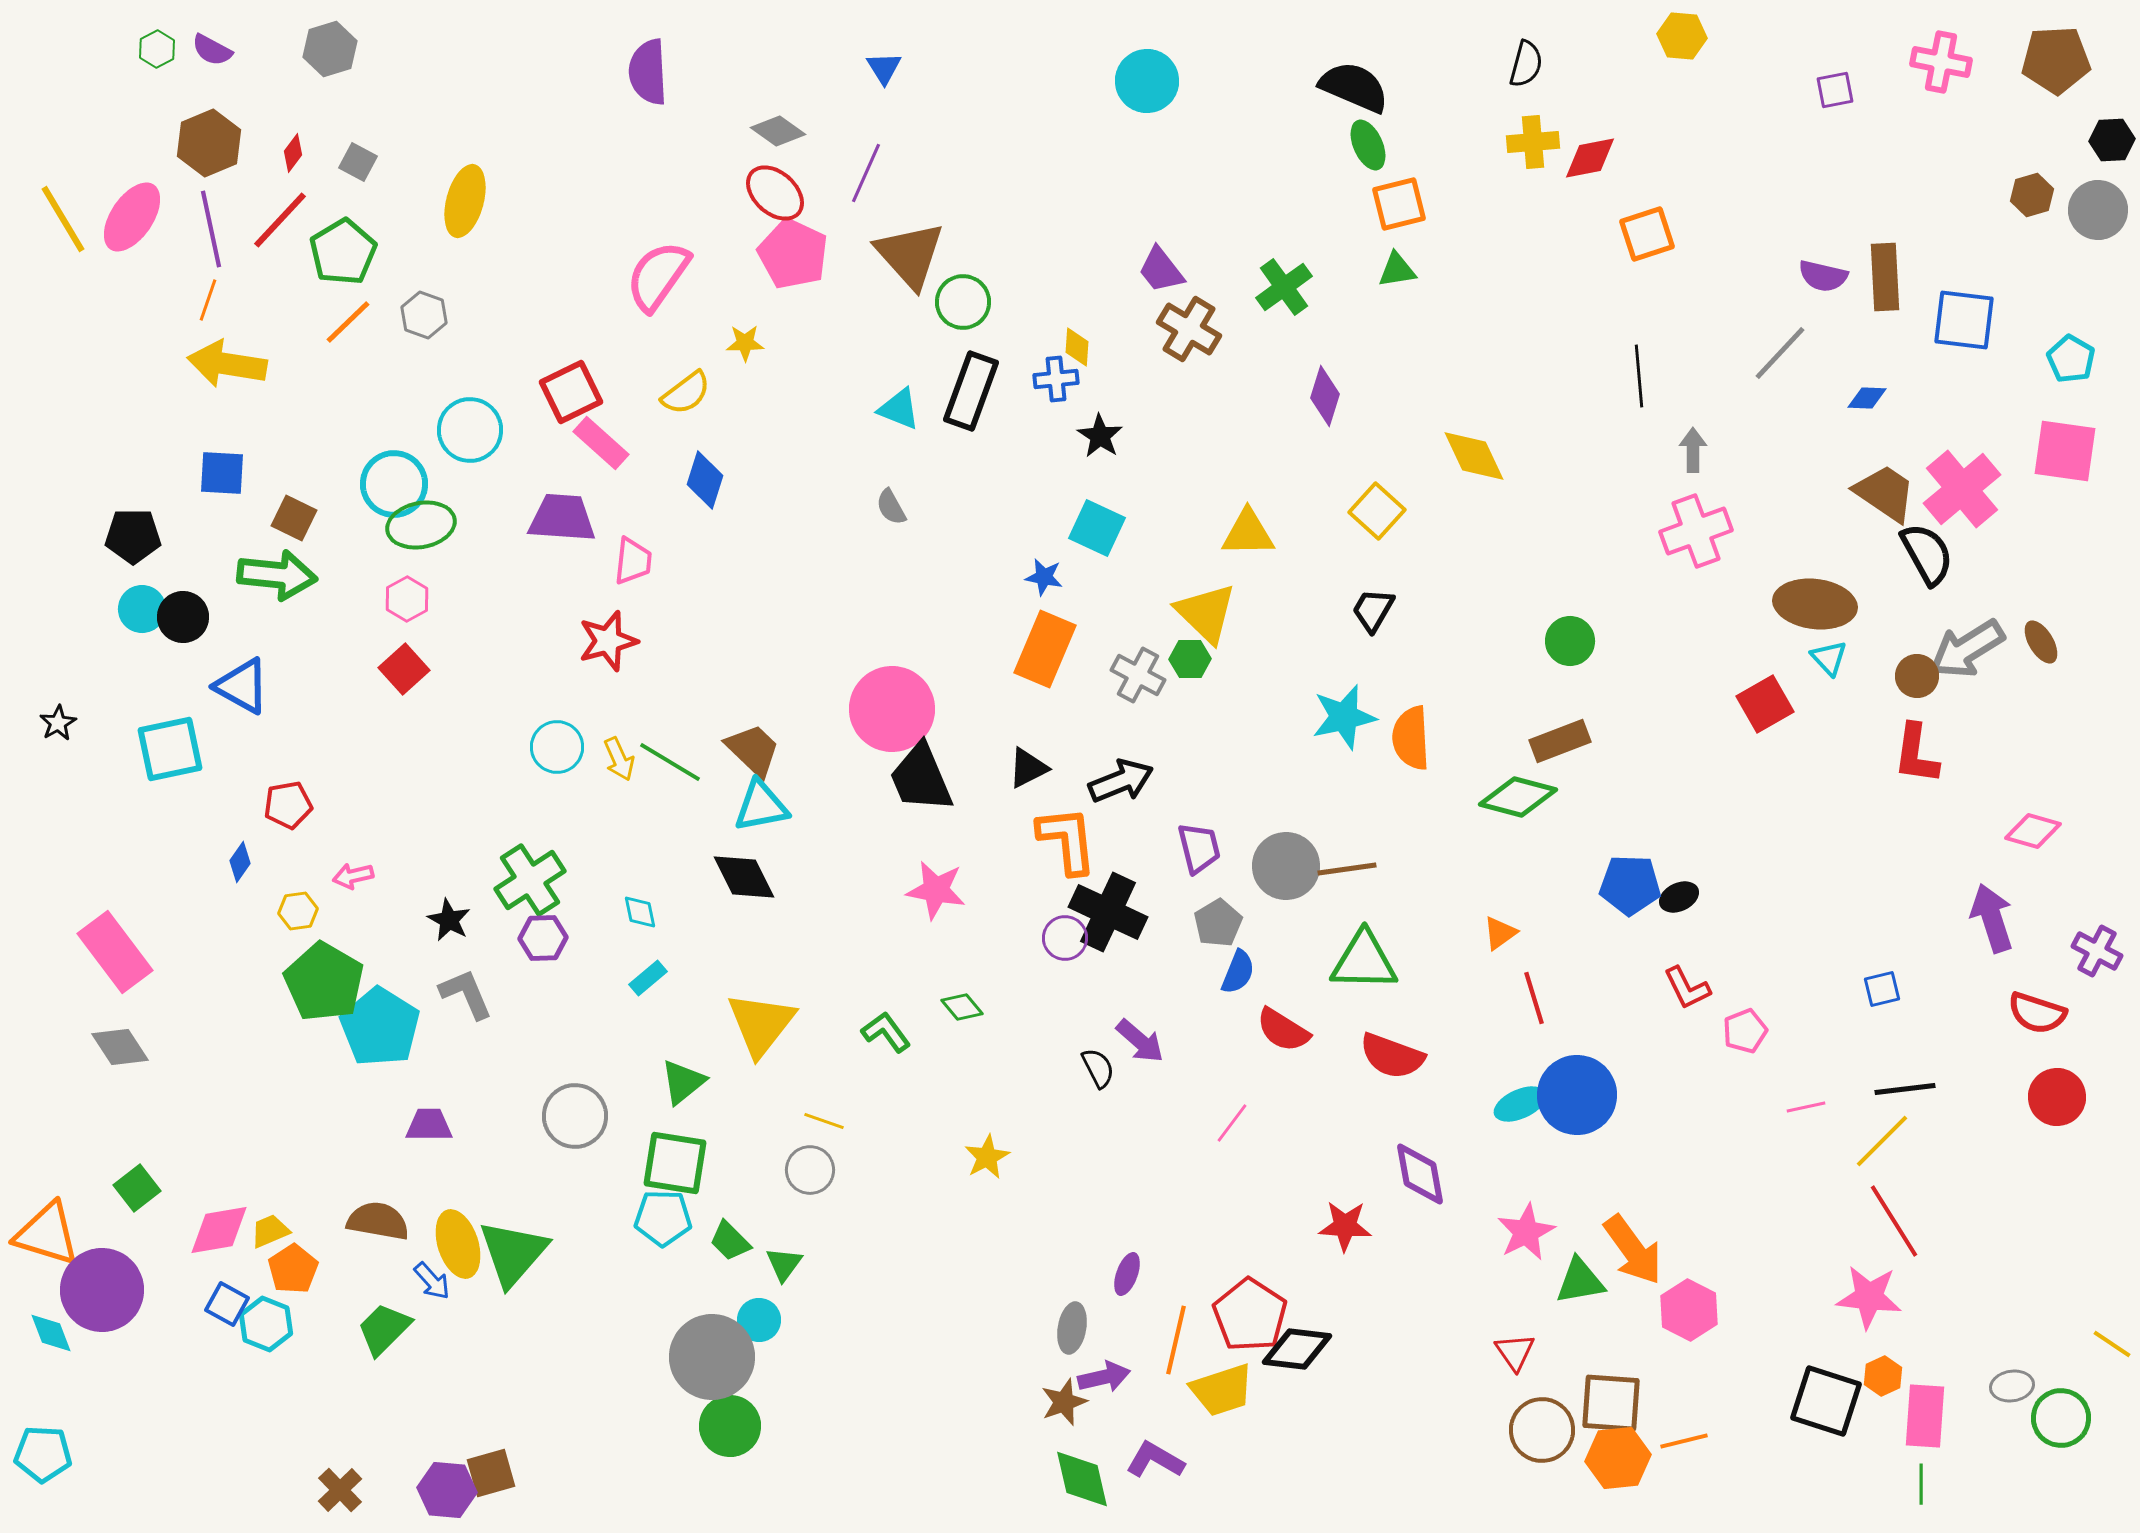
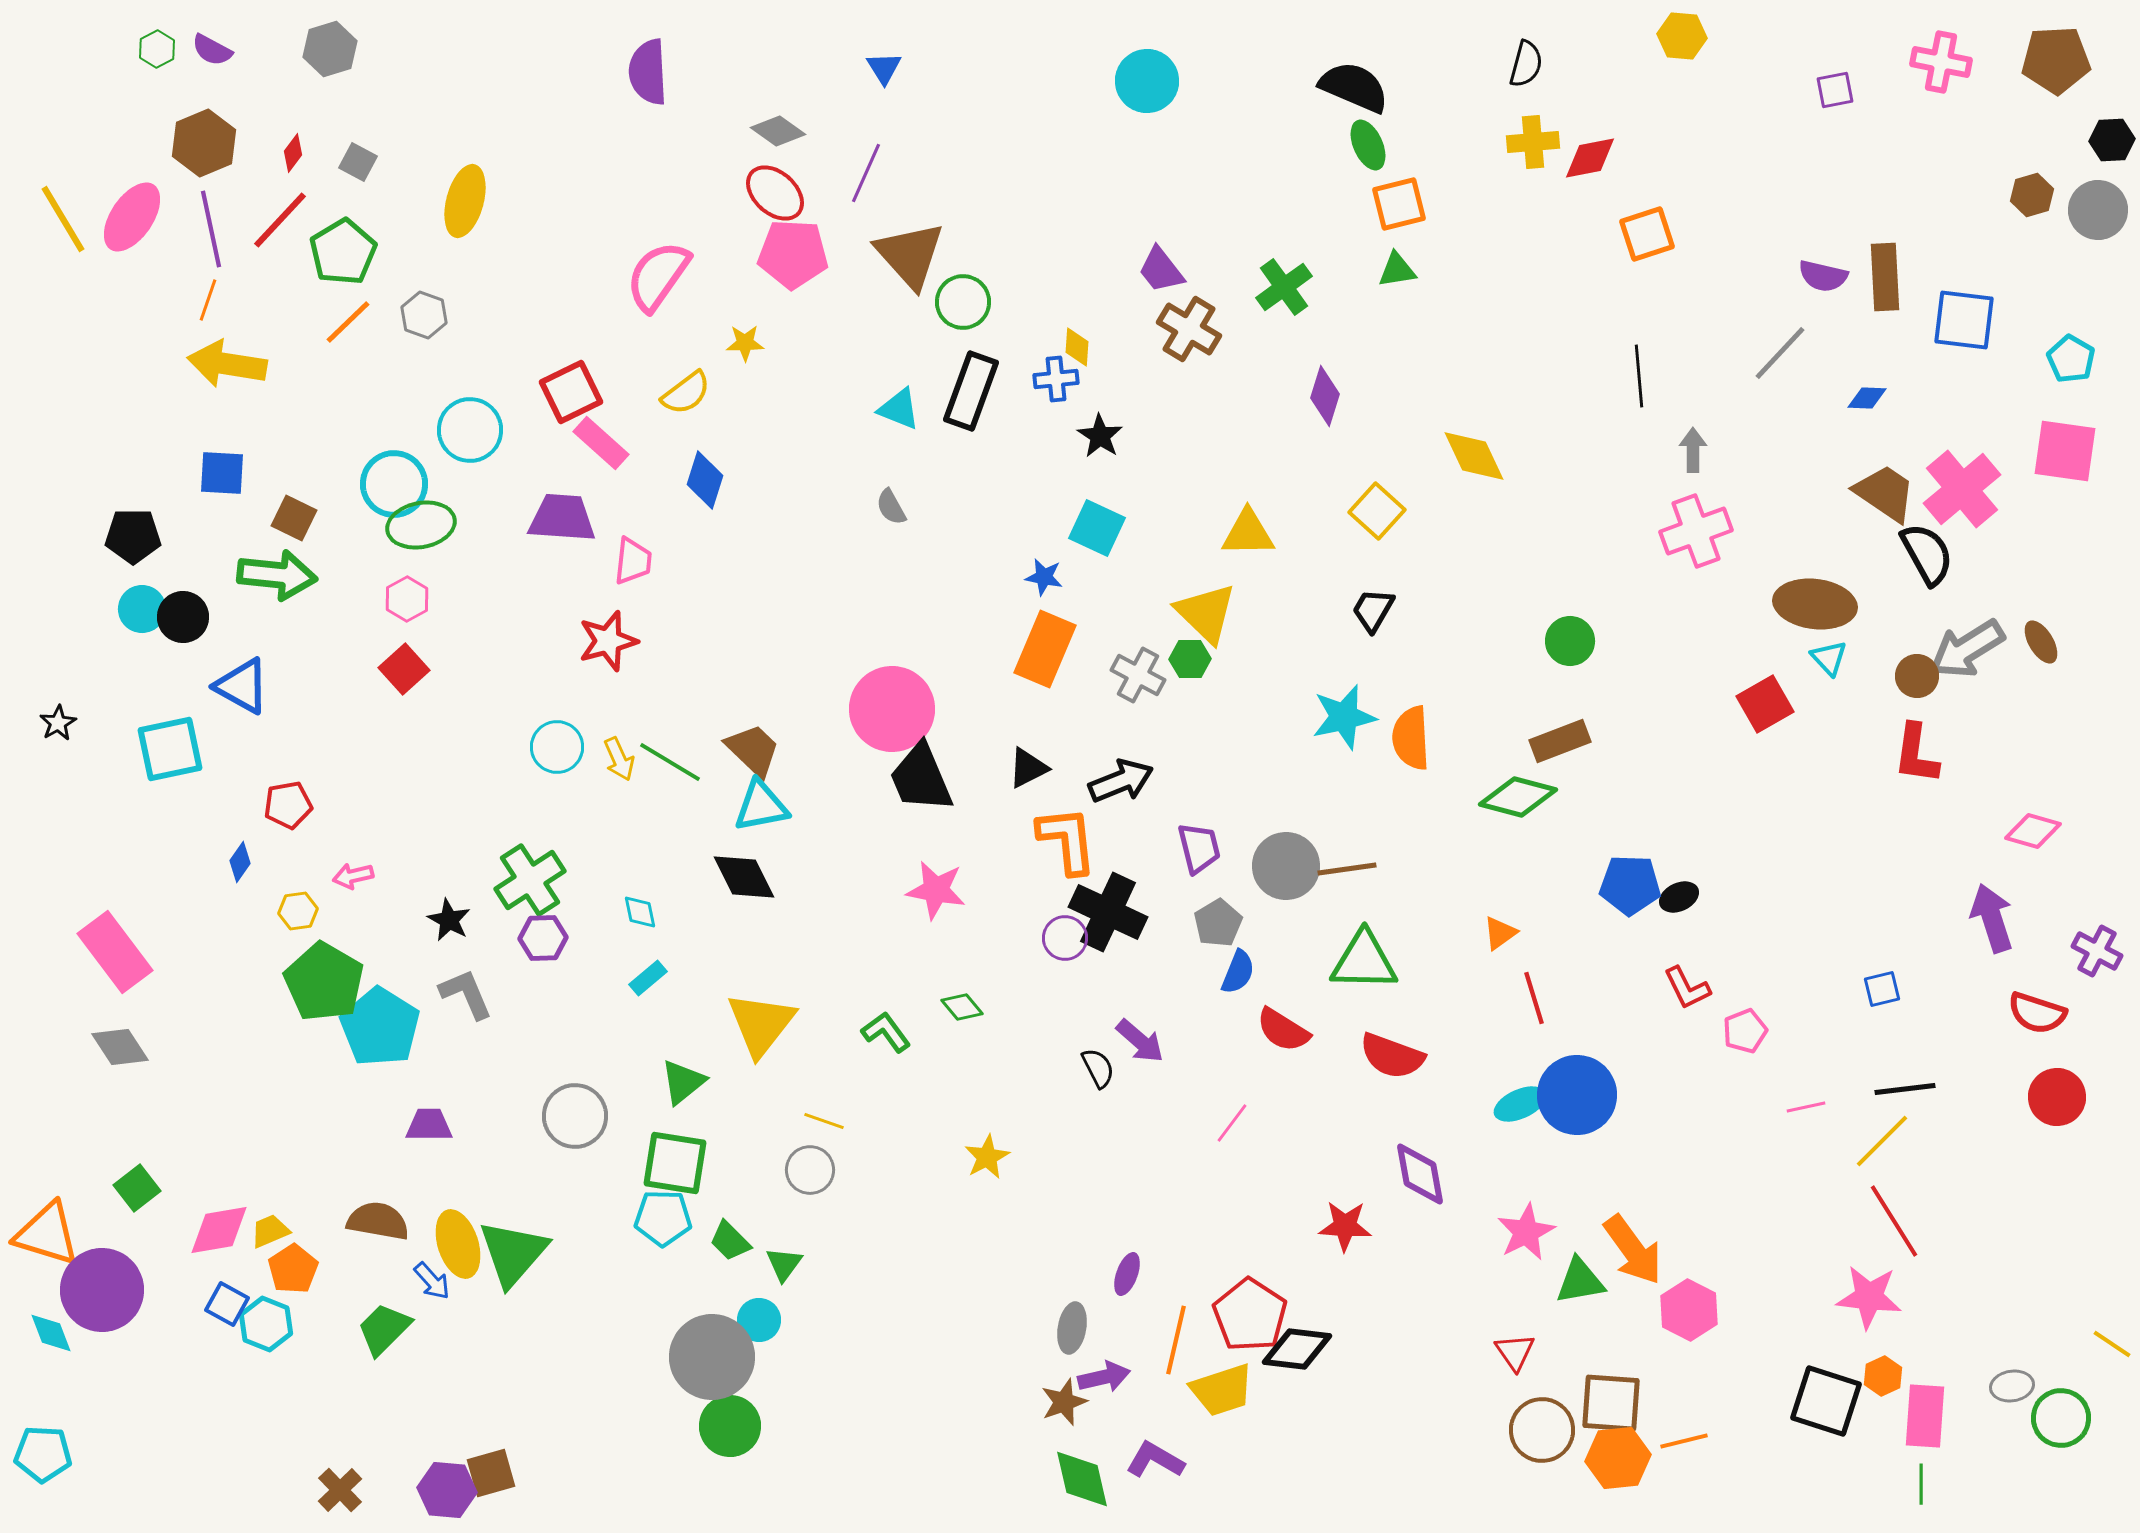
brown hexagon at (209, 143): moved 5 px left
pink pentagon at (793, 254): rotated 22 degrees counterclockwise
